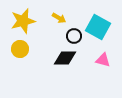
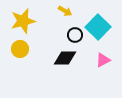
yellow arrow: moved 6 px right, 7 px up
cyan square: rotated 15 degrees clockwise
black circle: moved 1 px right, 1 px up
pink triangle: rotated 42 degrees counterclockwise
